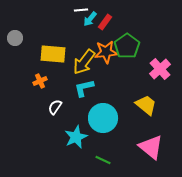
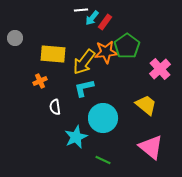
cyan arrow: moved 2 px right, 1 px up
white semicircle: rotated 42 degrees counterclockwise
